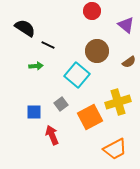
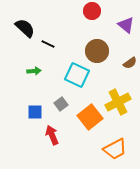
black semicircle: rotated 10 degrees clockwise
black line: moved 1 px up
brown semicircle: moved 1 px right, 1 px down
green arrow: moved 2 px left, 5 px down
cyan square: rotated 15 degrees counterclockwise
yellow cross: rotated 10 degrees counterclockwise
blue square: moved 1 px right
orange square: rotated 10 degrees counterclockwise
